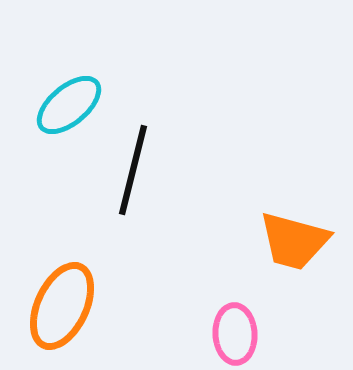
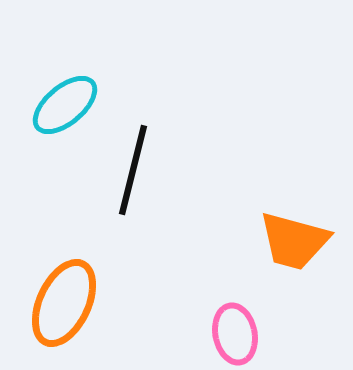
cyan ellipse: moved 4 px left
orange ellipse: moved 2 px right, 3 px up
pink ellipse: rotated 8 degrees counterclockwise
